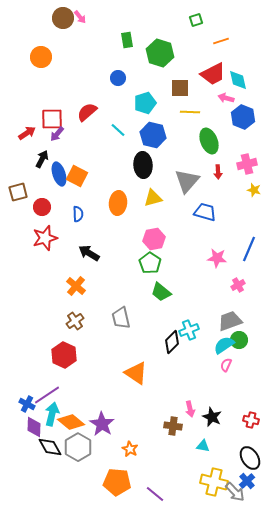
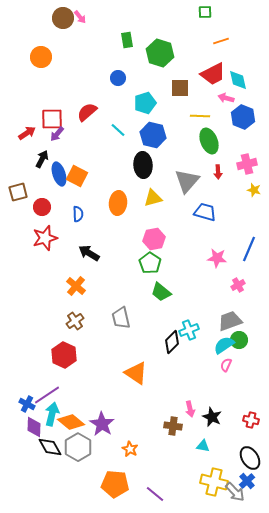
green square at (196, 20): moved 9 px right, 8 px up; rotated 16 degrees clockwise
yellow line at (190, 112): moved 10 px right, 4 px down
orange pentagon at (117, 482): moved 2 px left, 2 px down
